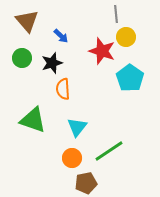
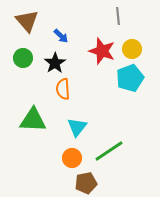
gray line: moved 2 px right, 2 px down
yellow circle: moved 6 px right, 12 px down
green circle: moved 1 px right
black star: moved 3 px right; rotated 15 degrees counterclockwise
cyan pentagon: rotated 16 degrees clockwise
green triangle: rotated 16 degrees counterclockwise
